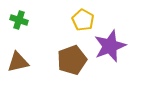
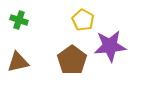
purple star: rotated 16 degrees clockwise
brown pentagon: rotated 16 degrees counterclockwise
